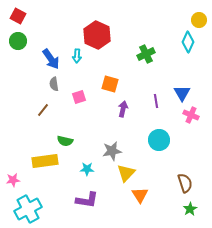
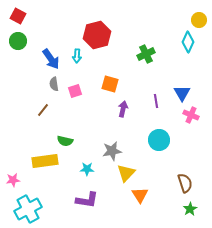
red hexagon: rotated 20 degrees clockwise
pink square: moved 4 px left, 6 px up
